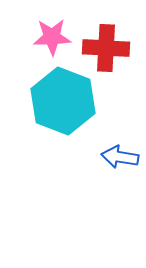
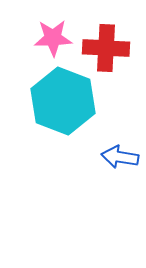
pink star: moved 1 px right, 1 px down
